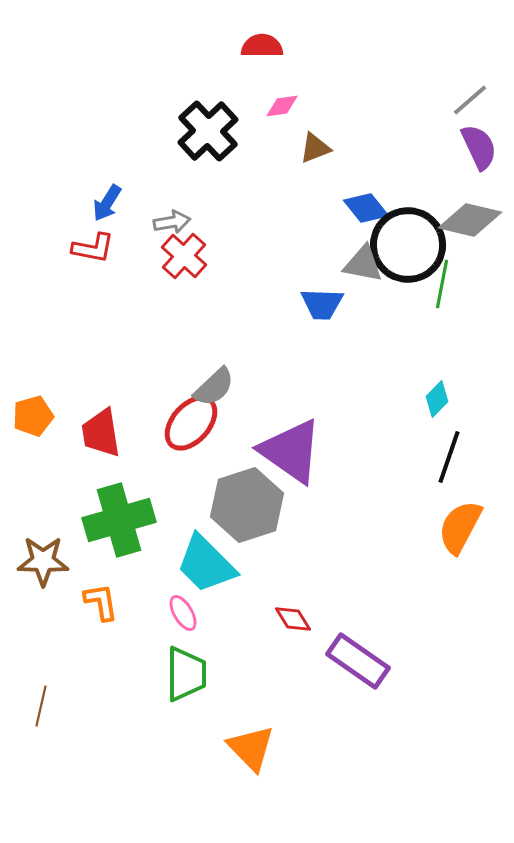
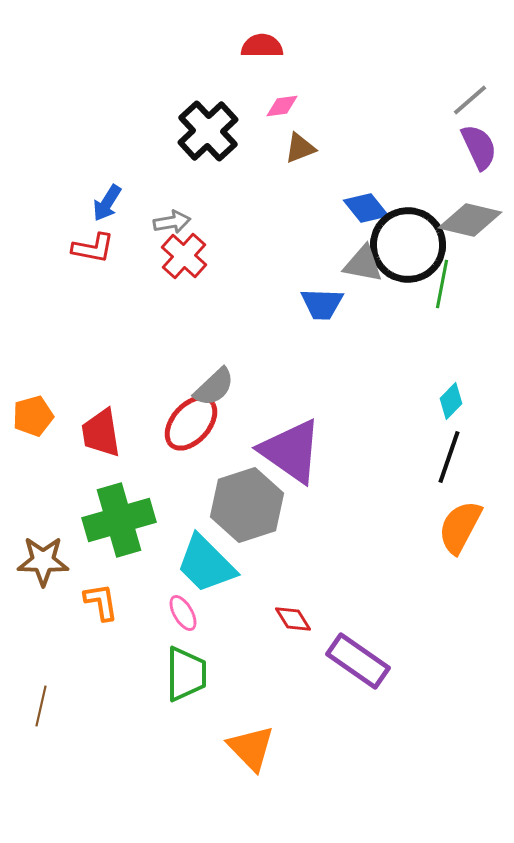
brown triangle: moved 15 px left
cyan diamond: moved 14 px right, 2 px down
